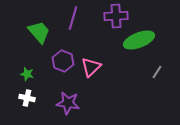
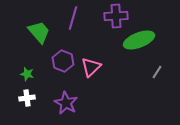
white cross: rotated 21 degrees counterclockwise
purple star: moved 2 px left; rotated 20 degrees clockwise
